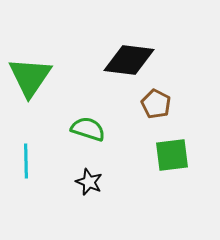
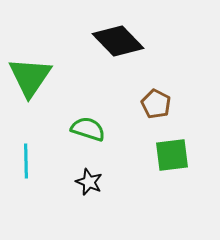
black diamond: moved 11 px left, 19 px up; rotated 39 degrees clockwise
